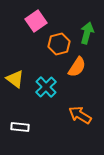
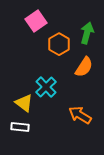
orange hexagon: rotated 15 degrees counterclockwise
orange semicircle: moved 7 px right
yellow triangle: moved 9 px right, 24 px down
